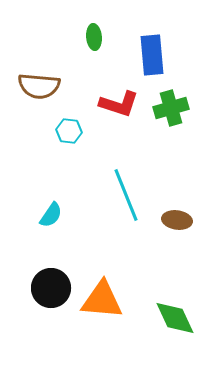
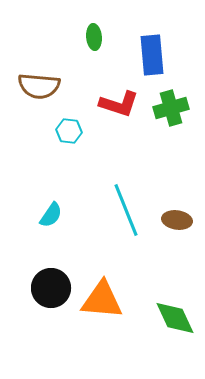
cyan line: moved 15 px down
